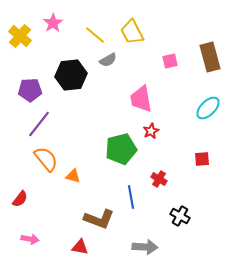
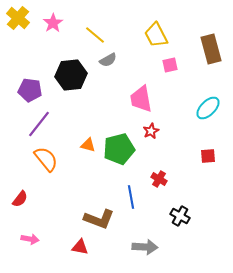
yellow trapezoid: moved 24 px right, 3 px down
yellow cross: moved 2 px left, 18 px up
brown rectangle: moved 1 px right, 8 px up
pink square: moved 4 px down
purple pentagon: rotated 10 degrees clockwise
green pentagon: moved 2 px left
red square: moved 6 px right, 3 px up
orange triangle: moved 15 px right, 31 px up
